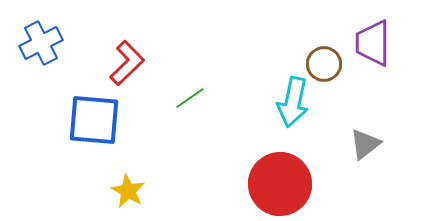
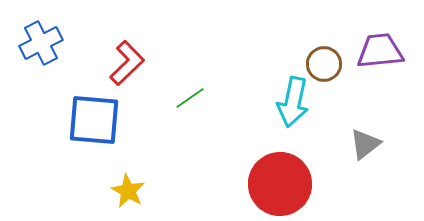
purple trapezoid: moved 7 px right, 8 px down; rotated 84 degrees clockwise
